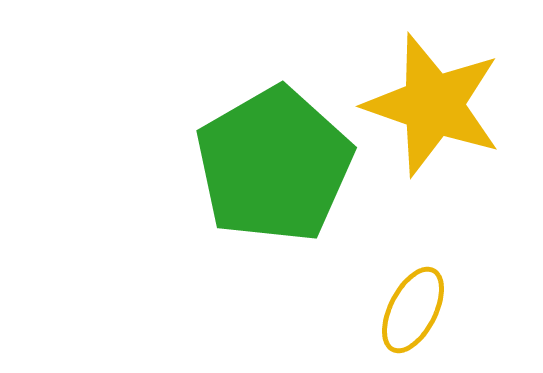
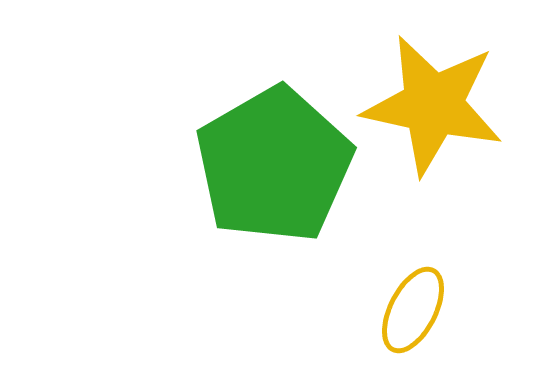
yellow star: rotated 7 degrees counterclockwise
